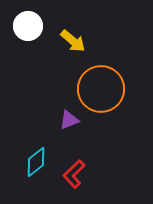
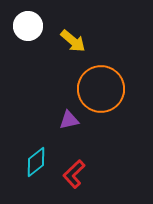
purple triangle: rotated 10 degrees clockwise
